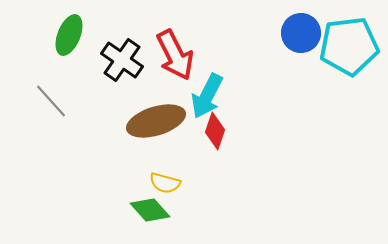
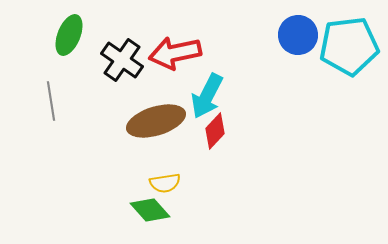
blue circle: moved 3 px left, 2 px down
red arrow: moved 2 px up; rotated 105 degrees clockwise
gray line: rotated 33 degrees clockwise
red diamond: rotated 24 degrees clockwise
yellow semicircle: rotated 24 degrees counterclockwise
